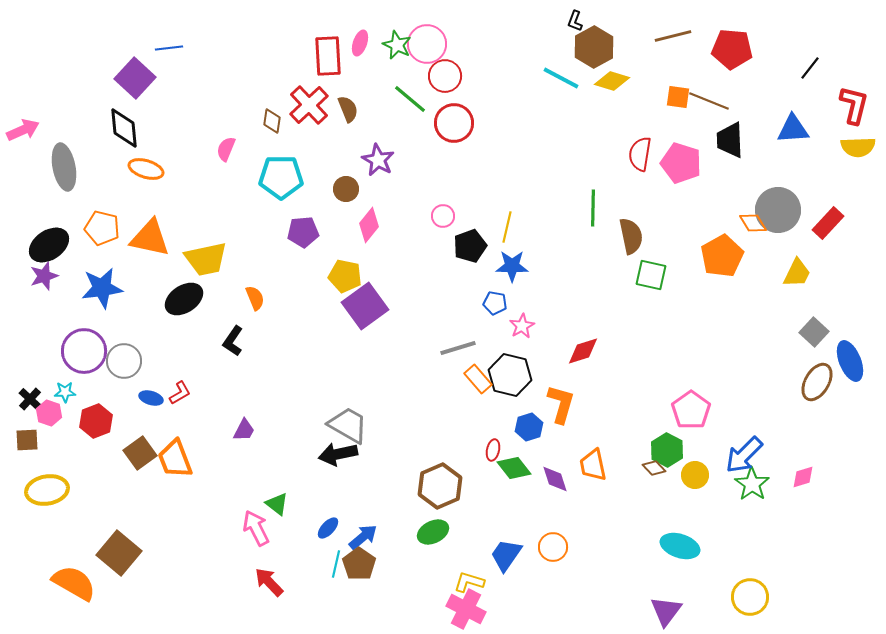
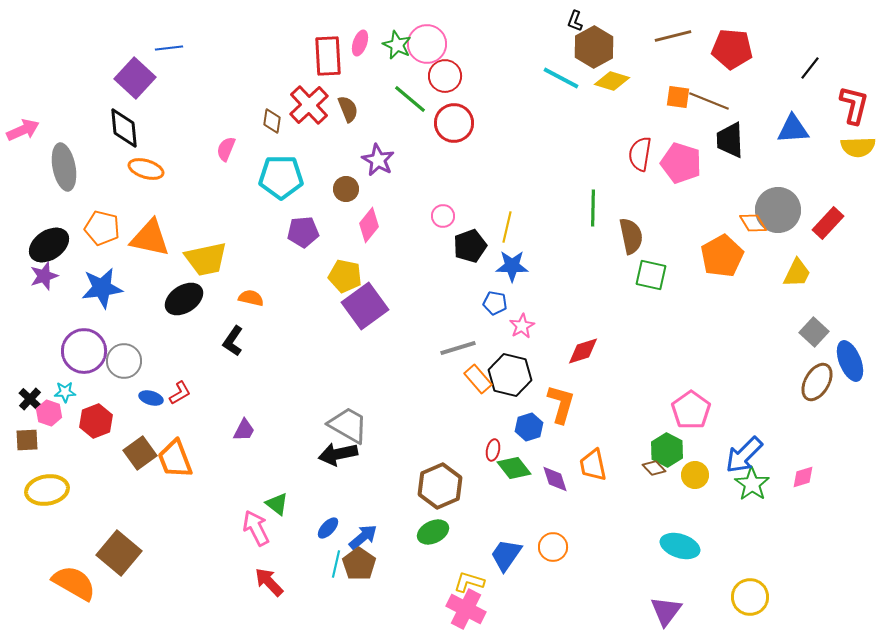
orange semicircle at (255, 298): moved 4 px left; rotated 55 degrees counterclockwise
